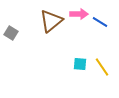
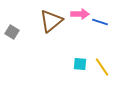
pink arrow: moved 1 px right
blue line: rotated 14 degrees counterclockwise
gray square: moved 1 px right, 1 px up
